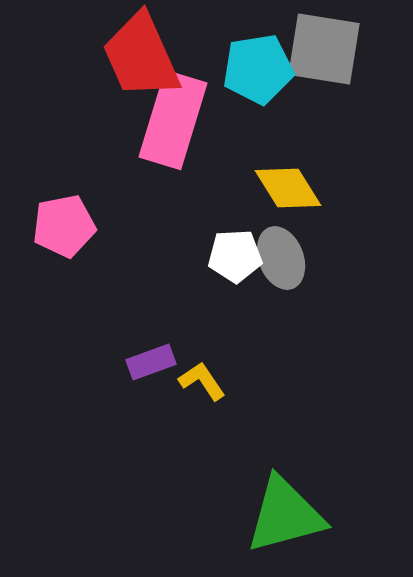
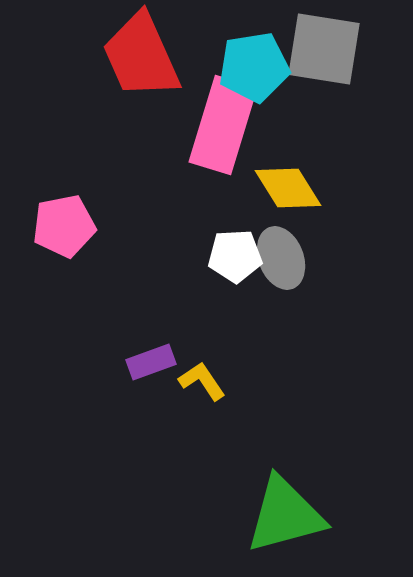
cyan pentagon: moved 4 px left, 2 px up
pink rectangle: moved 50 px right, 5 px down
